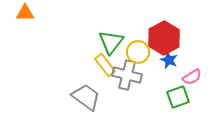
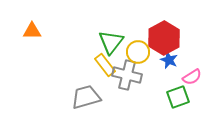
orange triangle: moved 7 px right, 18 px down
gray trapezoid: rotated 52 degrees counterclockwise
